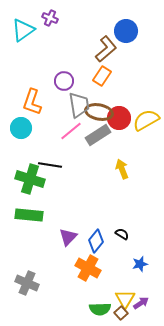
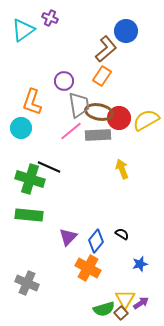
gray rectangle: rotated 30 degrees clockwise
black line: moved 1 px left, 2 px down; rotated 15 degrees clockwise
green semicircle: moved 4 px right; rotated 15 degrees counterclockwise
